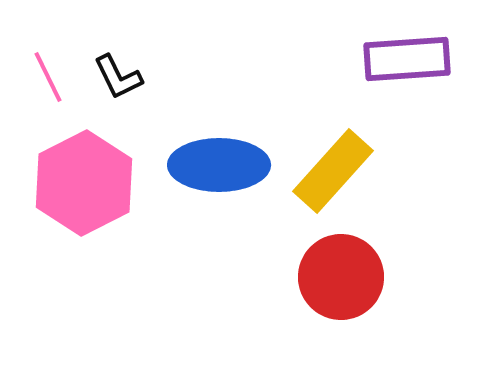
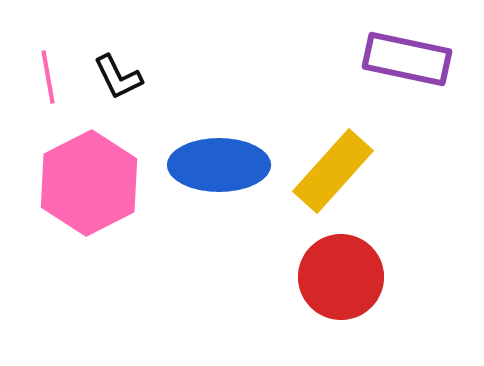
purple rectangle: rotated 16 degrees clockwise
pink line: rotated 16 degrees clockwise
pink hexagon: moved 5 px right
